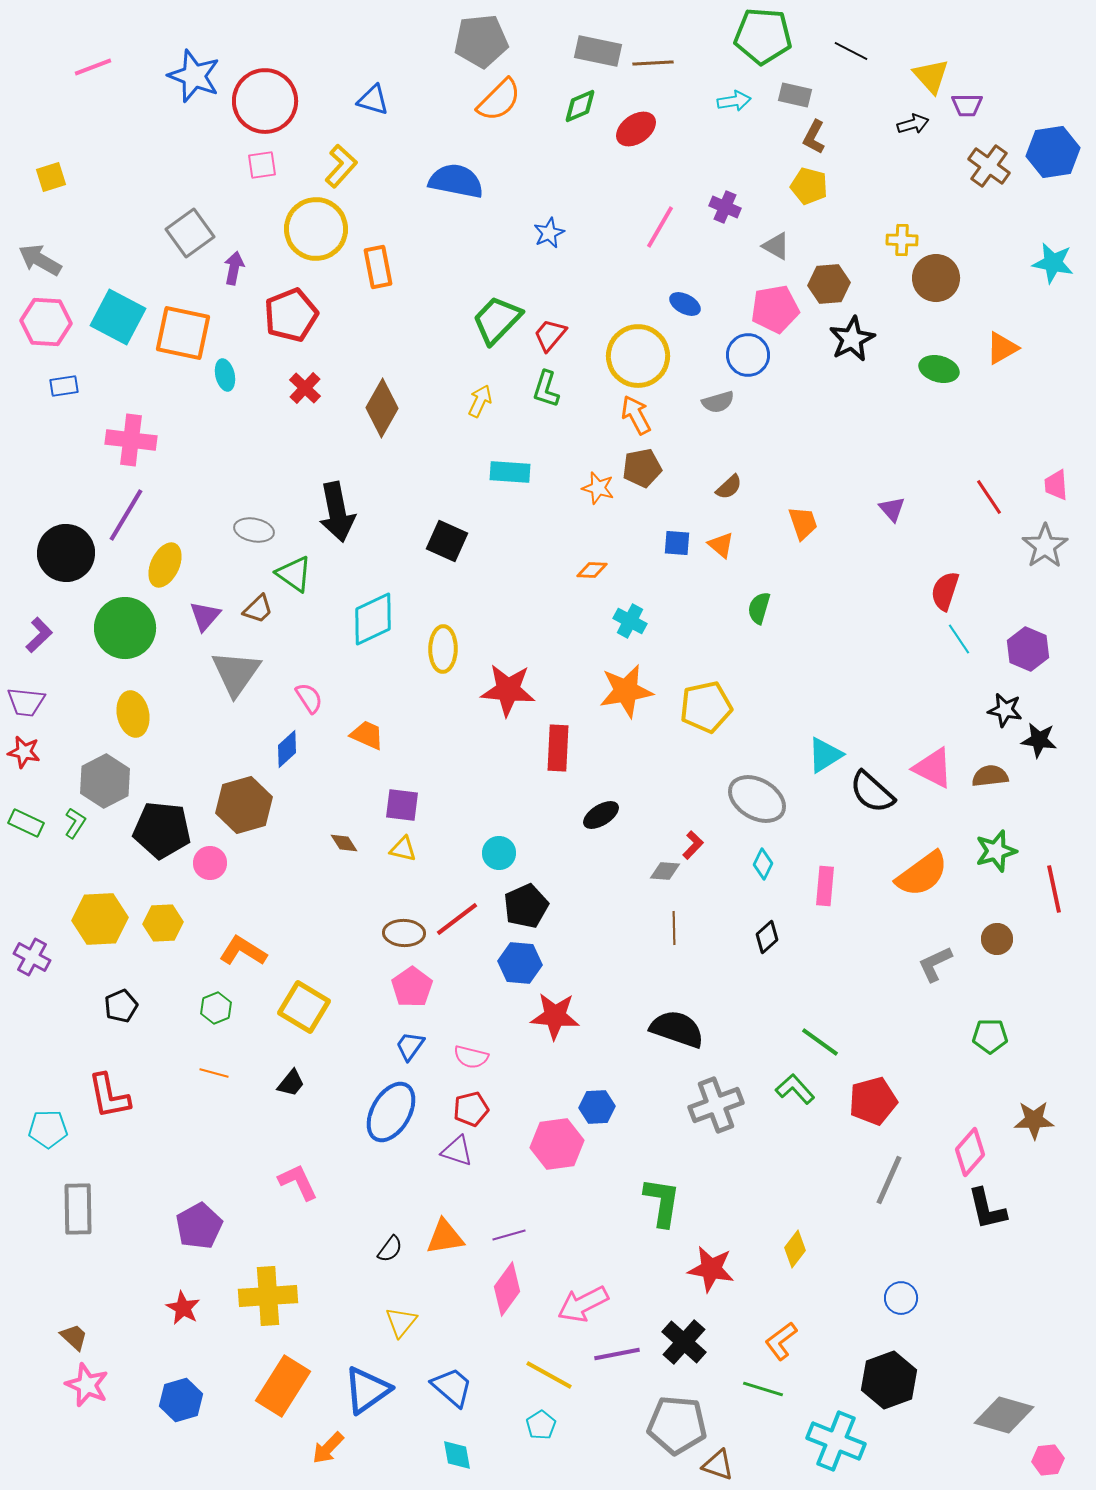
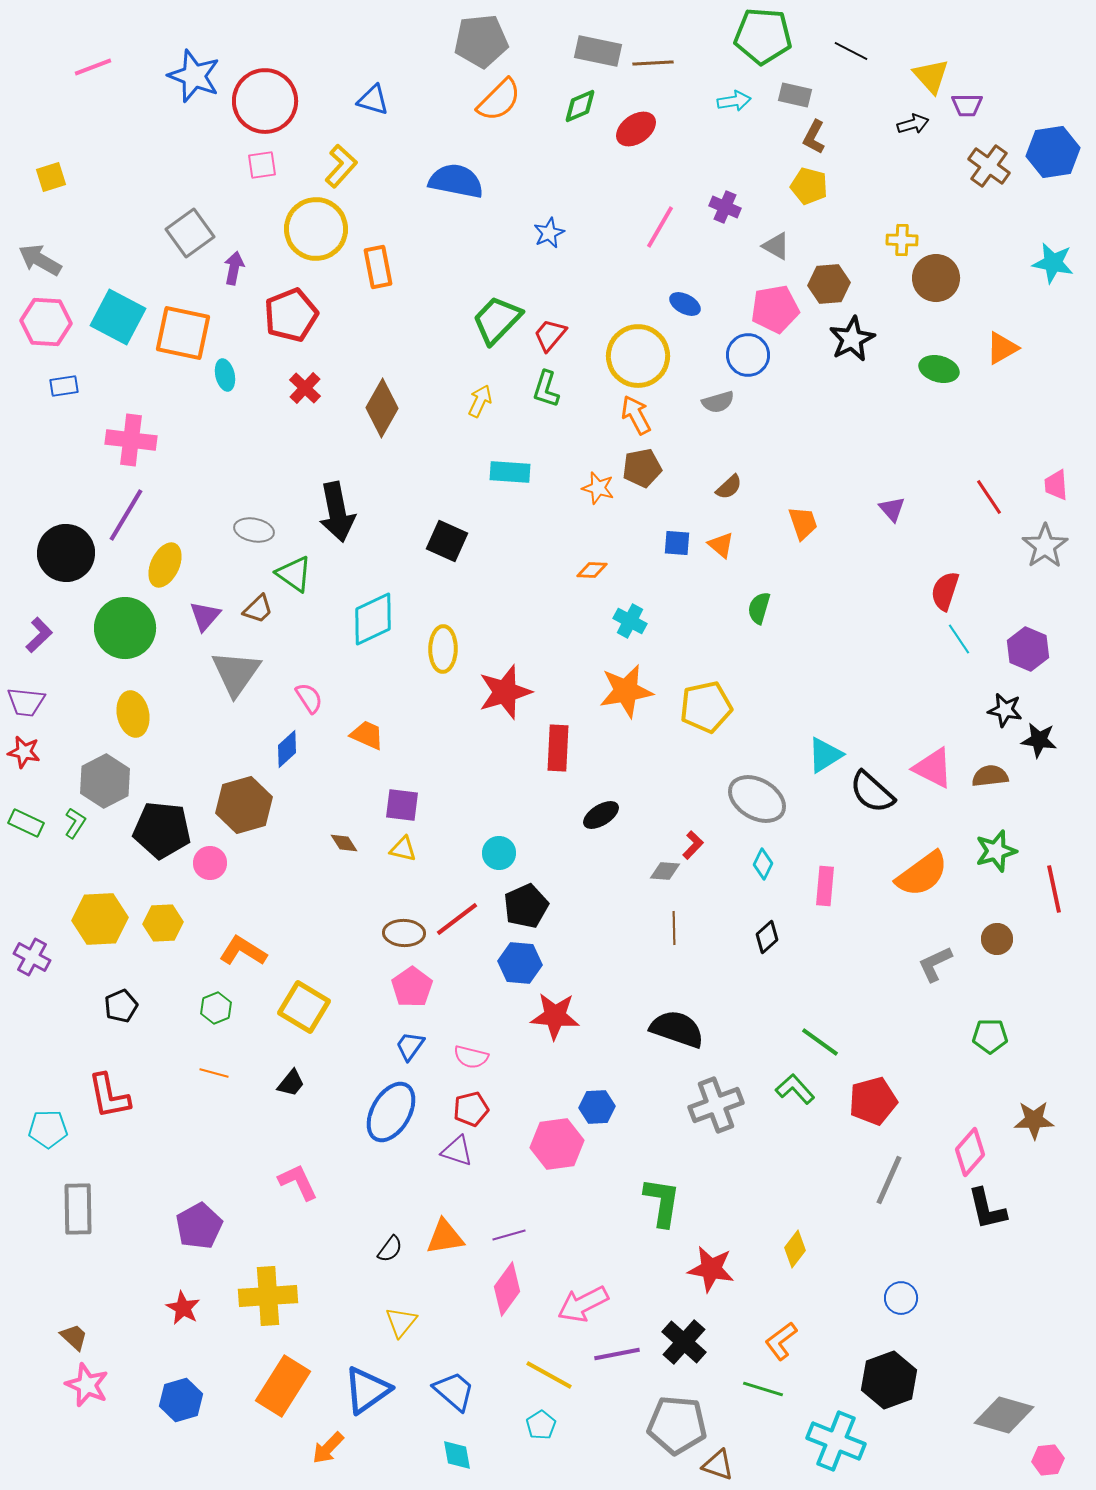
red star at (508, 690): moved 3 px left, 2 px down; rotated 22 degrees counterclockwise
blue trapezoid at (452, 1387): moved 2 px right, 4 px down
